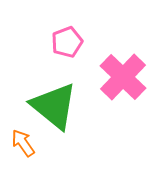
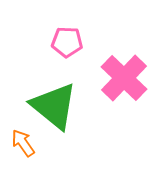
pink pentagon: rotated 24 degrees clockwise
pink cross: moved 1 px right, 1 px down
